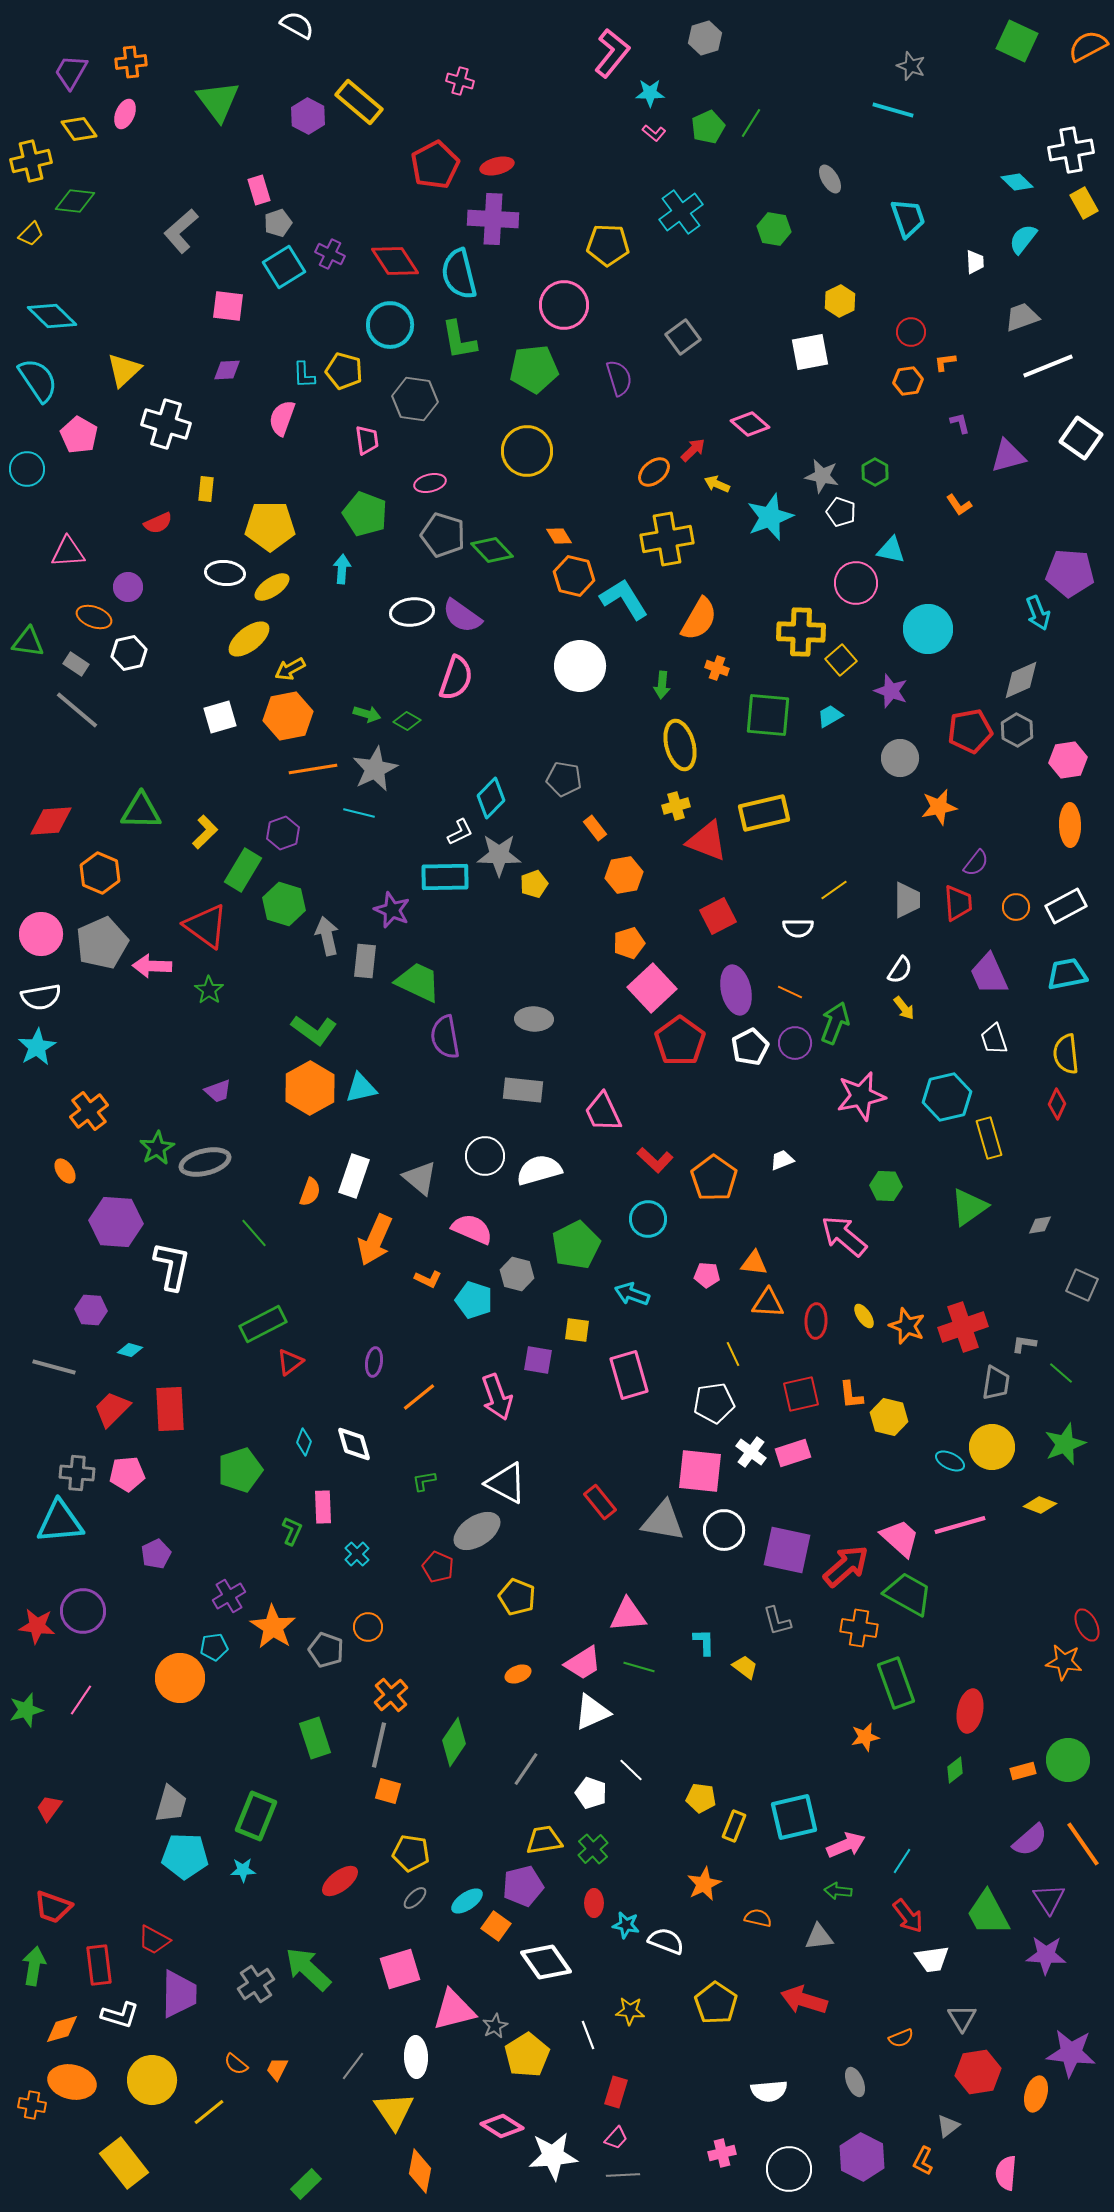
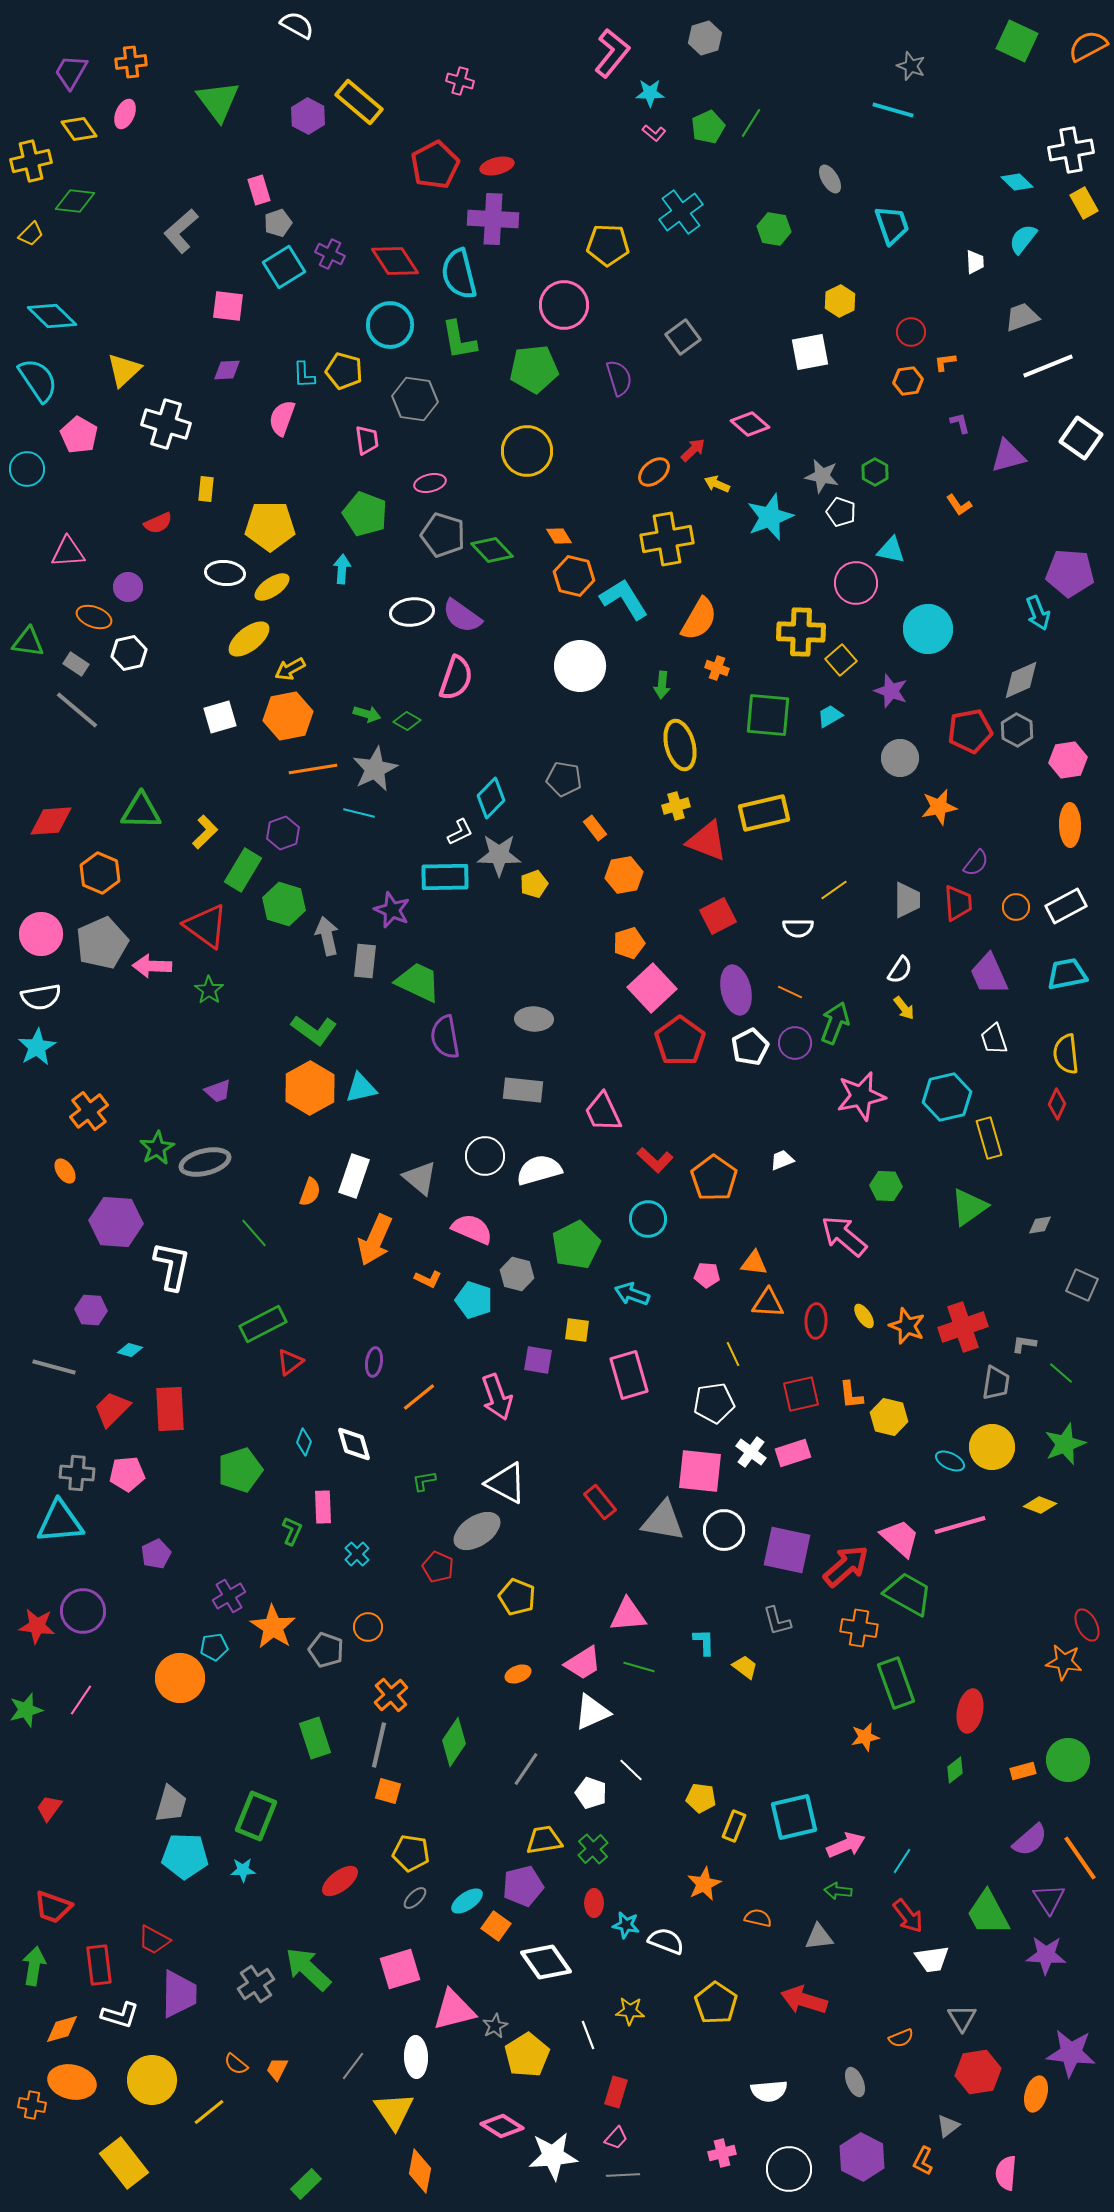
cyan trapezoid at (908, 218): moved 16 px left, 7 px down
orange line at (1083, 1844): moved 3 px left, 14 px down
